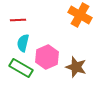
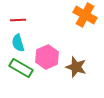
orange cross: moved 5 px right
cyan semicircle: moved 5 px left; rotated 30 degrees counterclockwise
